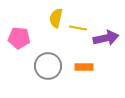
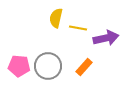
pink pentagon: moved 28 px down
orange rectangle: rotated 48 degrees counterclockwise
